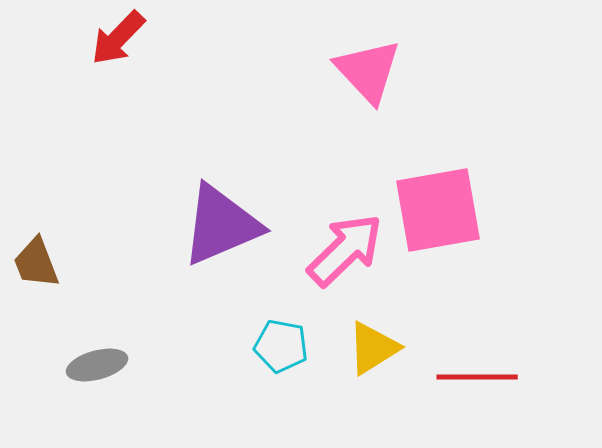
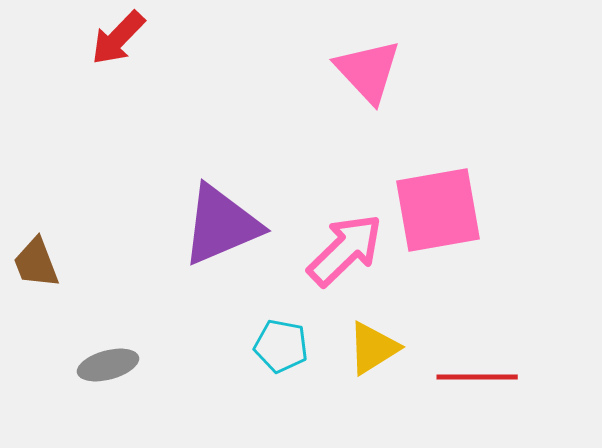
gray ellipse: moved 11 px right
